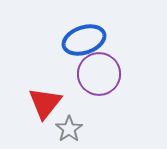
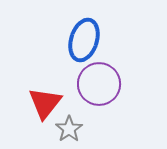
blue ellipse: rotated 54 degrees counterclockwise
purple circle: moved 10 px down
